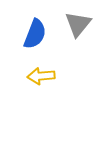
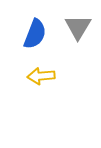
gray triangle: moved 3 px down; rotated 8 degrees counterclockwise
